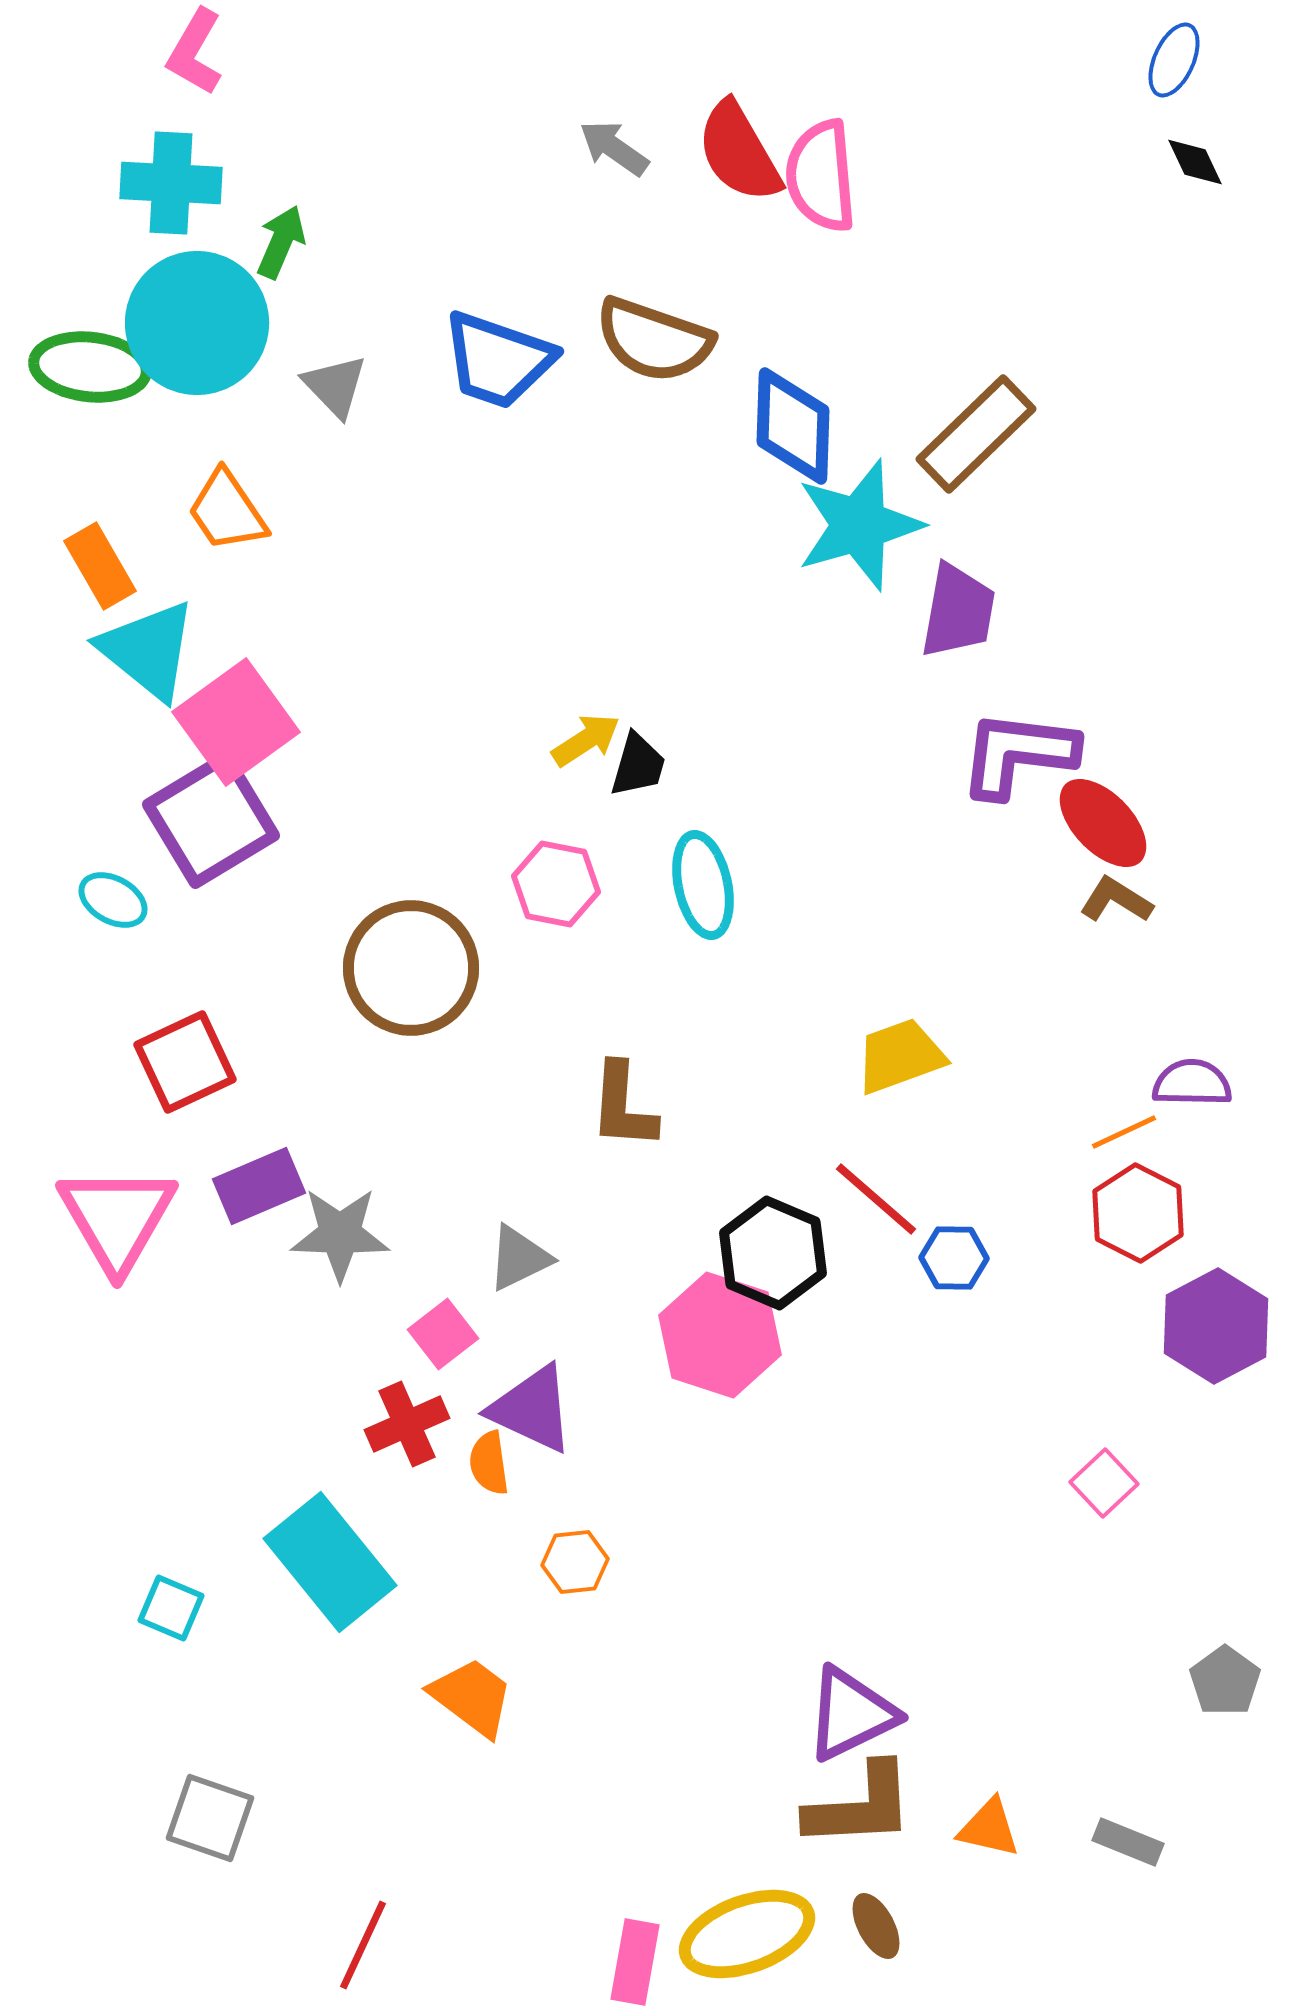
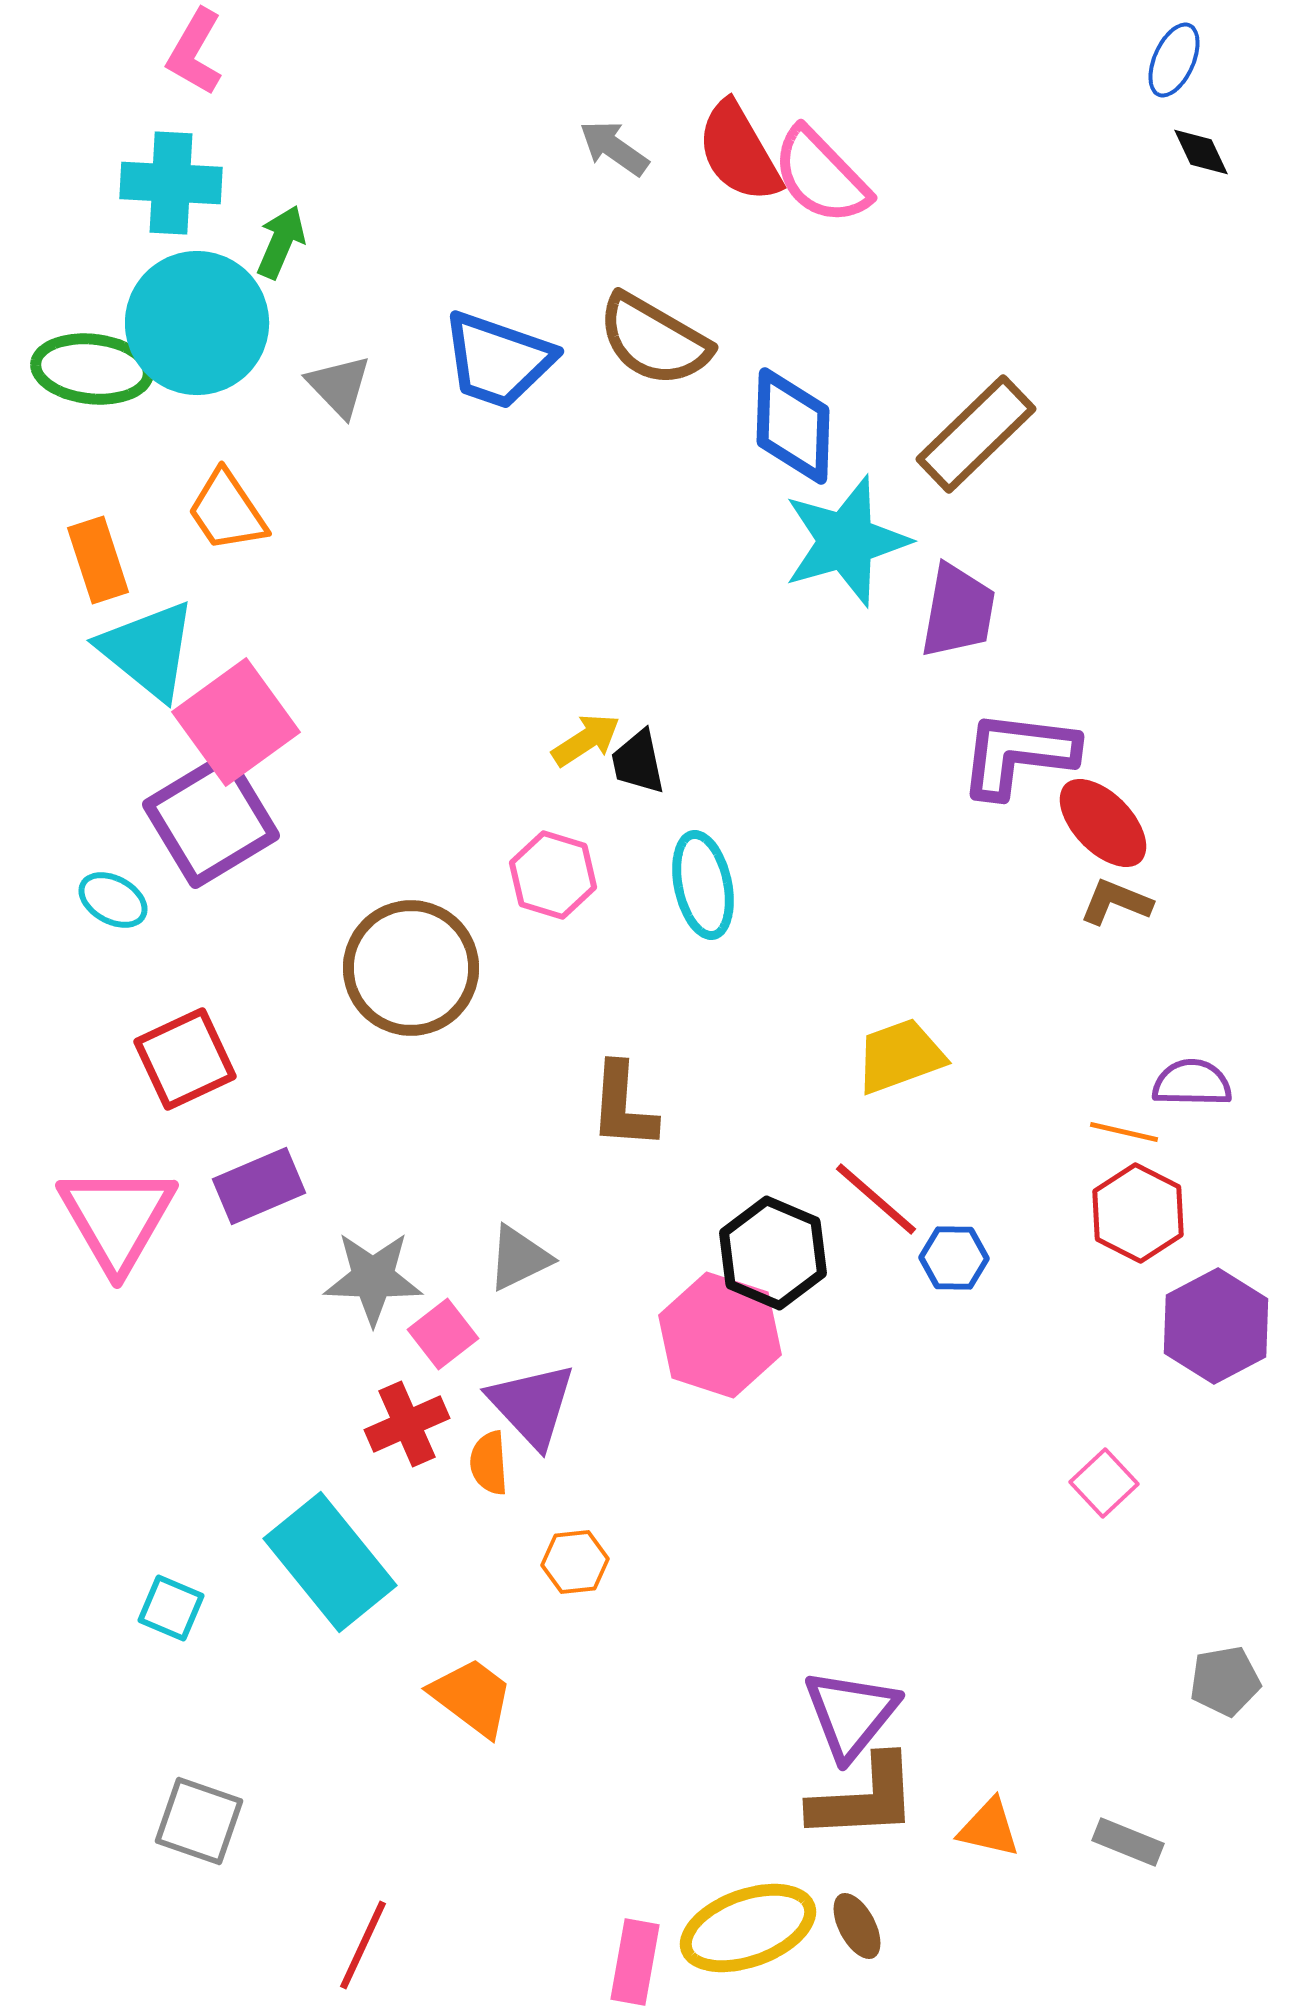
black diamond at (1195, 162): moved 6 px right, 10 px up
pink semicircle at (821, 176): rotated 39 degrees counterclockwise
brown semicircle at (654, 340): rotated 11 degrees clockwise
green ellipse at (90, 367): moved 2 px right, 2 px down
gray triangle at (335, 386): moved 4 px right
cyan star at (859, 525): moved 13 px left, 16 px down
orange rectangle at (100, 566): moved 2 px left, 6 px up; rotated 12 degrees clockwise
black trapezoid at (638, 765): moved 3 px up; rotated 152 degrees clockwise
pink hexagon at (556, 884): moved 3 px left, 9 px up; rotated 6 degrees clockwise
brown L-shape at (1116, 900): moved 2 px down; rotated 10 degrees counterclockwise
red square at (185, 1062): moved 3 px up
orange line at (1124, 1132): rotated 38 degrees clockwise
gray star at (340, 1234): moved 33 px right, 44 px down
purple triangle at (532, 1409): moved 4 px up; rotated 22 degrees clockwise
orange semicircle at (489, 1463): rotated 4 degrees clockwise
gray pentagon at (1225, 1681): rotated 26 degrees clockwise
purple triangle at (851, 1714): rotated 25 degrees counterclockwise
brown L-shape at (860, 1806): moved 4 px right, 8 px up
gray square at (210, 1818): moved 11 px left, 3 px down
brown ellipse at (876, 1926): moved 19 px left
yellow ellipse at (747, 1934): moved 1 px right, 6 px up
